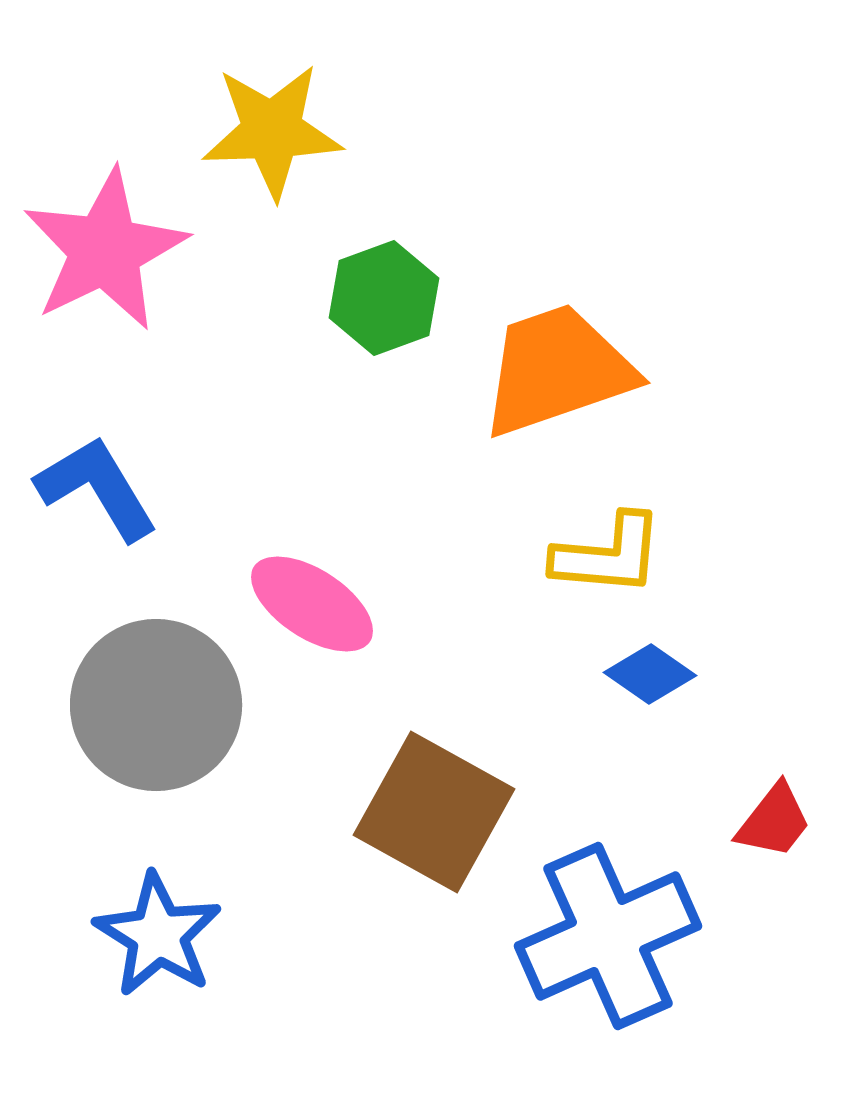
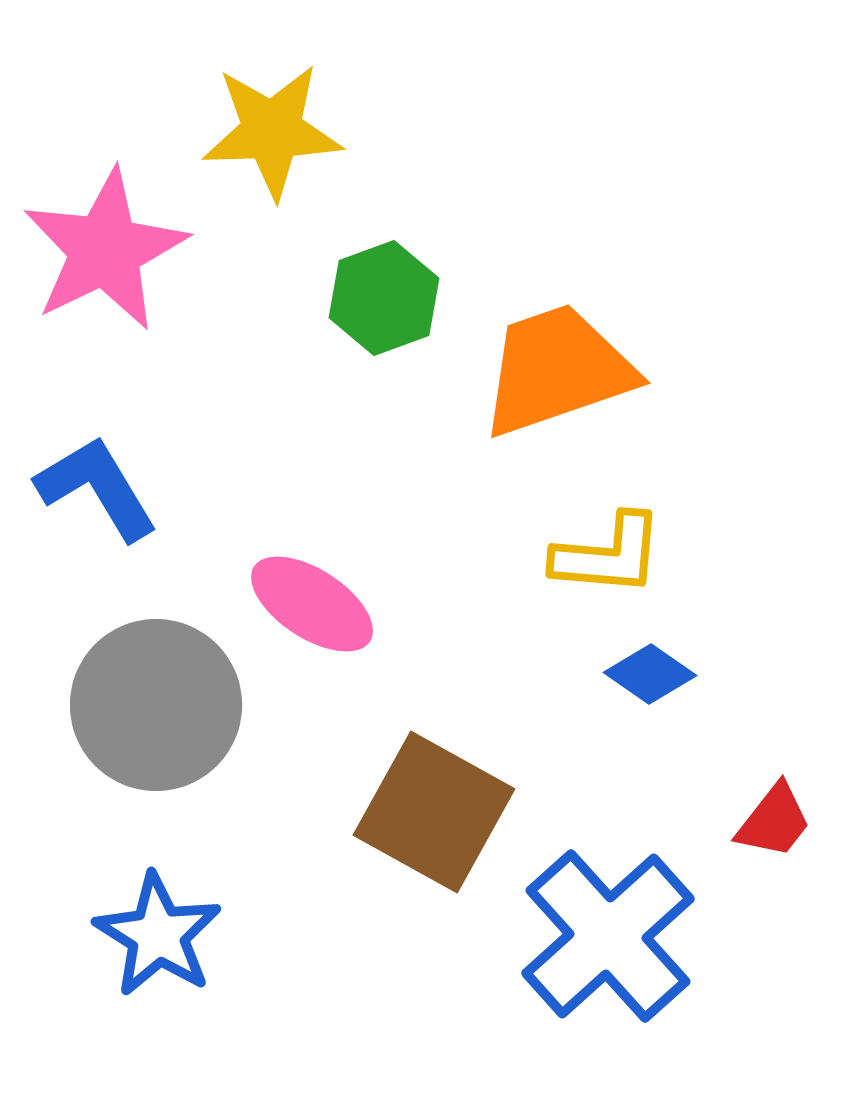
blue cross: rotated 18 degrees counterclockwise
